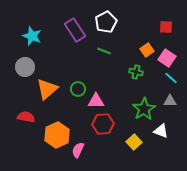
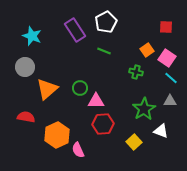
green circle: moved 2 px right, 1 px up
pink semicircle: rotated 49 degrees counterclockwise
